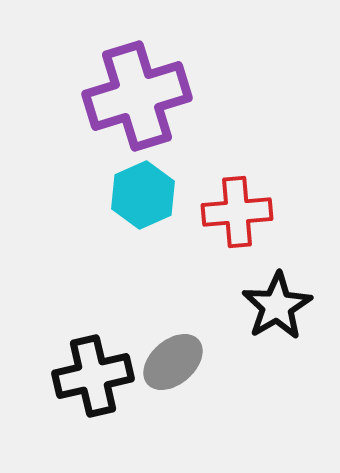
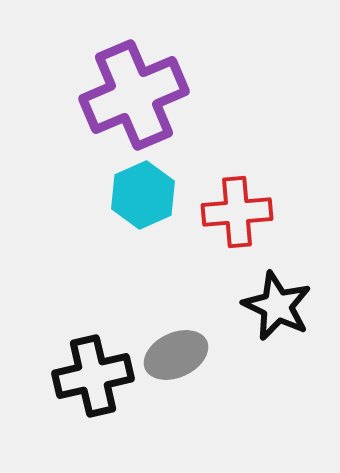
purple cross: moved 3 px left, 1 px up; rotated 6 degrees counterclockwise
black star: rotated 16 degrees counterclockwise
gray ellipse: moved 3 px right, 7 px up; rotated 16 degrees clockwise
